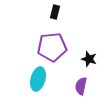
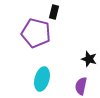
black rectangle: moved 1 px left
purple pentagon: moved 16 px left, 14 px up; rotated 20 degrees clockwise
cyan ellipse: moved 4 px right
